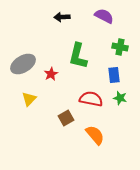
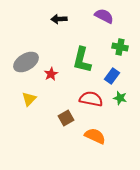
black arrow: moved 3 px left, 2 px down
green L-shape: moved 4 px right, 4 px down
gray ellipse: moved 3 px right, 2 px up
blue rectangle: moved 2 px left, 1 px down; rotated 42 degrees clockwise
orange semicircle: moved 1 px down; rotated 25 degrees counterclockwise
